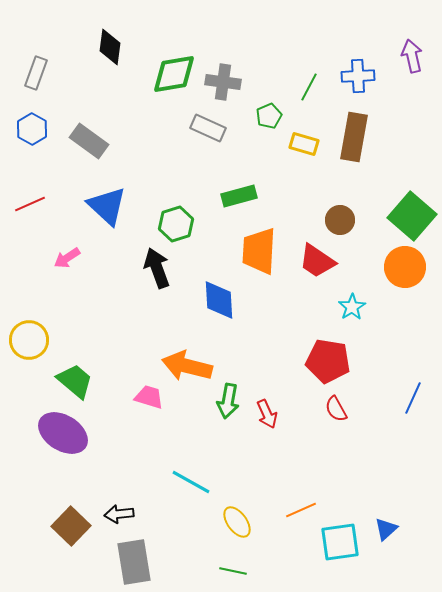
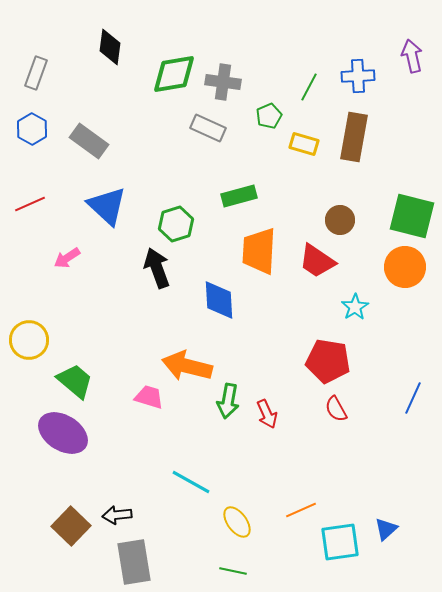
green square at (412, 216): rotated 27 degrees counterclockwise
cyan star at (352, 307): moved 3 px right
black arrow at (119, 514): moved 2 px left, 1 px down
